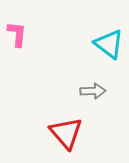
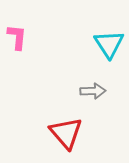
pink L-shape: moved 3 px down
cyan triangle: rotated 20 degrees clockwise
